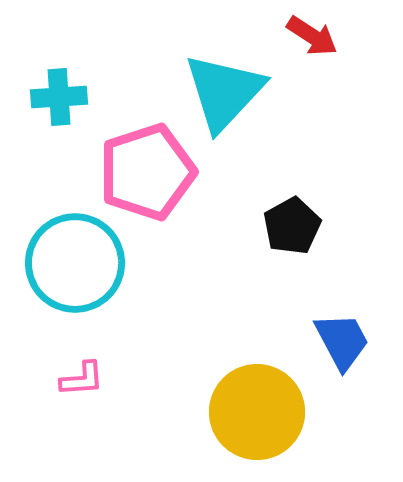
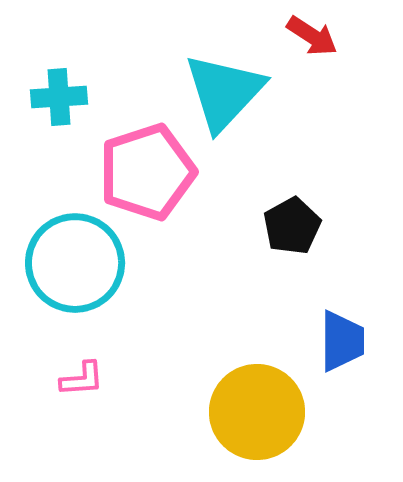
blue trapezoid: rotated 28 degrees clockwise
